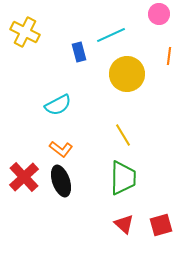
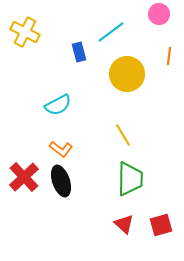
cyan line: moved 3 px up; rotated 12 degrees counterclockwise
green trapezoid: moved 7 px right, 1 px down
